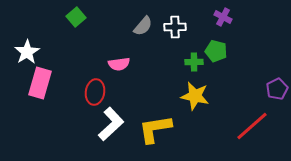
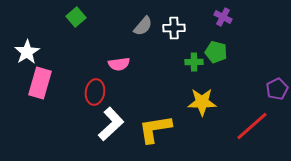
white cross: moved 1 px left, 1 px down
green pentagon: moved 1 px down
yellow star: moved 7 px right, 6 px down; rotated 12 degrees counterclockwise
